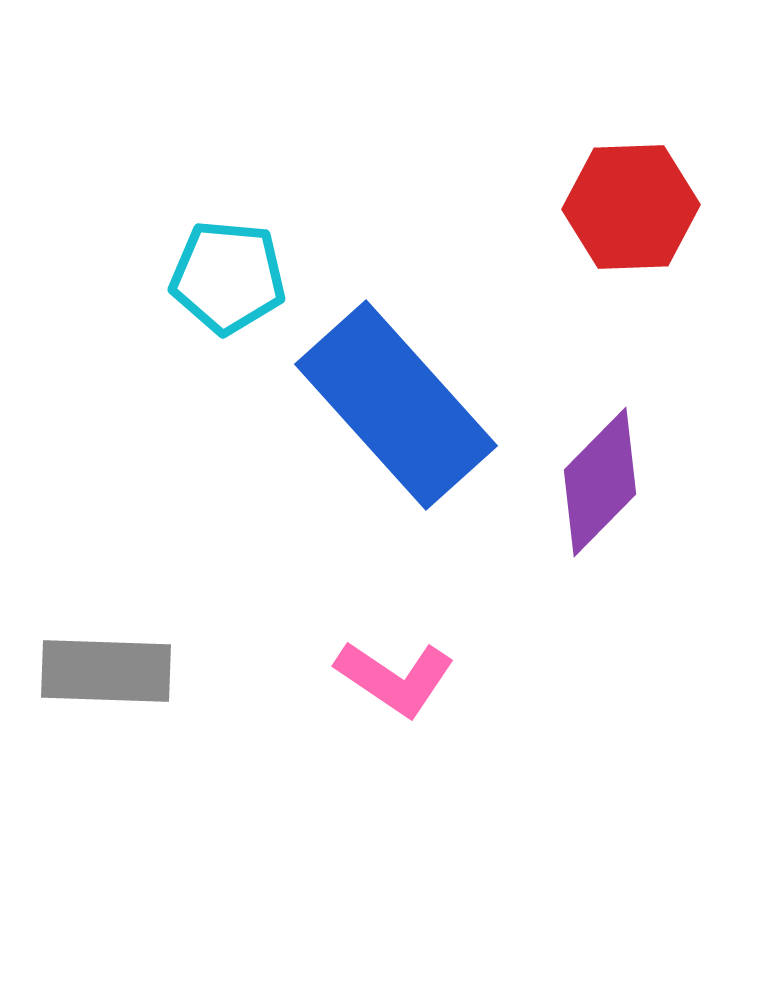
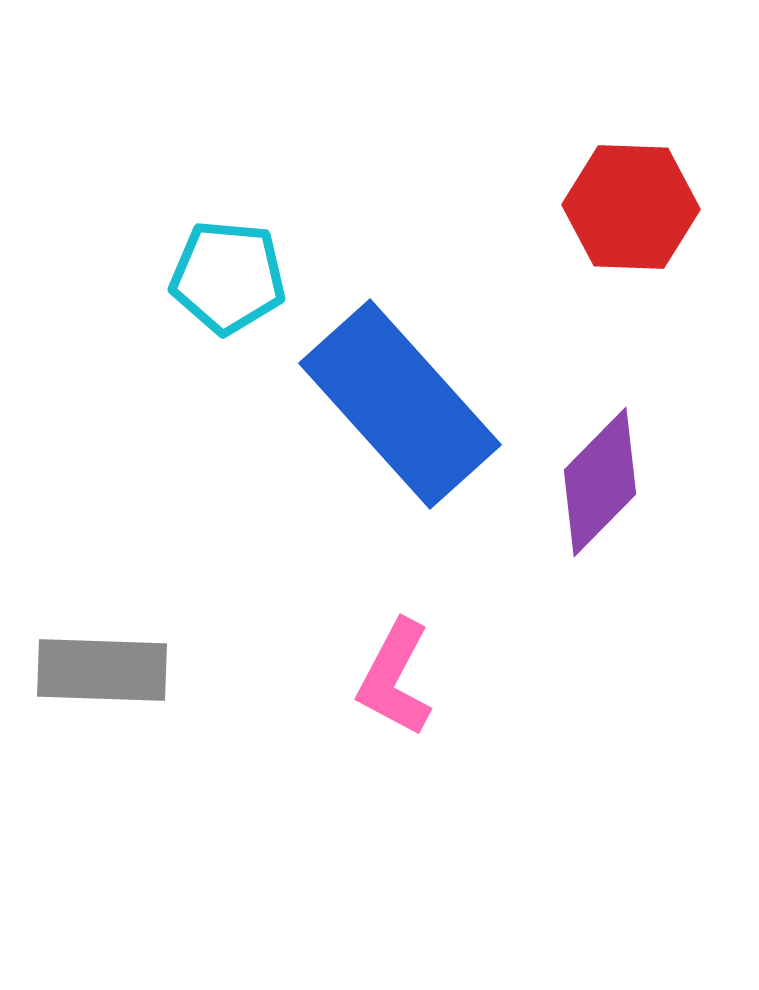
red hexagon: rotated 4 degrees clockwise
blue rectangle: moved 4 px right, 1 px up
gray rectangle: moved 4 px left, 1 px up
pink L-shape: rotated 84 degrees clockwise
